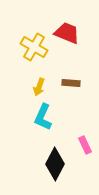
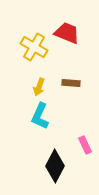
cyan L-shape: moved 3 px left, 1 px up
black diamond: moved 2 px down
